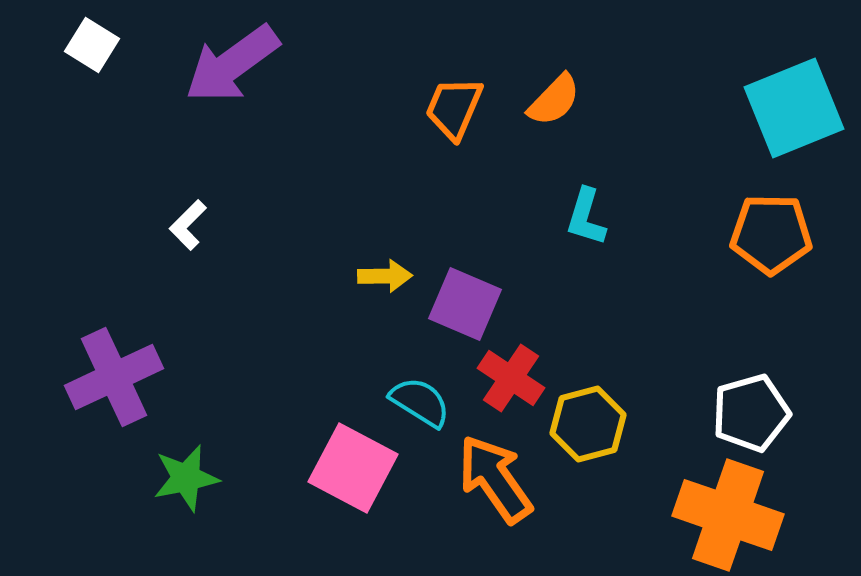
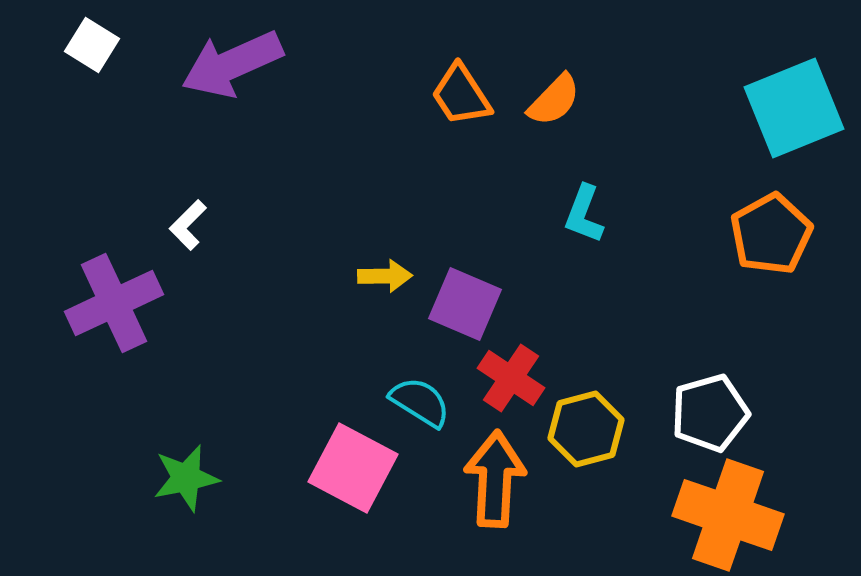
purple arrow: rotated 12 degrees clockwise
orange trapezoid: moved 7 px right, 13 px up; rotated 56 degrees counterclockwise
cyan L-shape: moved 2 px left, 3 px up; rotated 4 degrees clockwise
orange pentagon: rotated 30 degrees counterclockwise
purple cross: moved 74 px up
white pentagon: moved 41 px left
yellow hexagon: moved 2 px left, 5 px down
orange arrow: rotated 38 degrees clockwise
